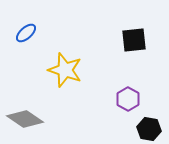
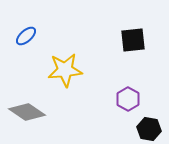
blue ellipse: moved 3 px down
black square: moved 1 px left
yellow star: rotated 24 degrees counterclockwise
gray diamond: moved 2 px right, 7 px up
